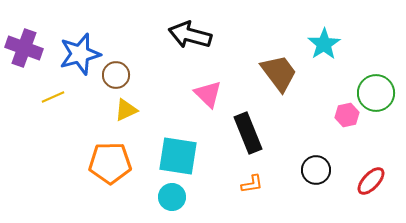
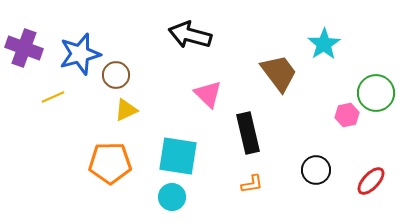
black rectangle: rotated 9 degrees clockwise
